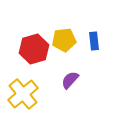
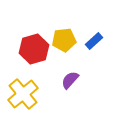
blue rectangle: rotated 54 degrees clockwise
